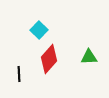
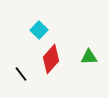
red diamond: moved 2 px right
black line: moved 2 px right; rotated 35 degrees counterclockwise
